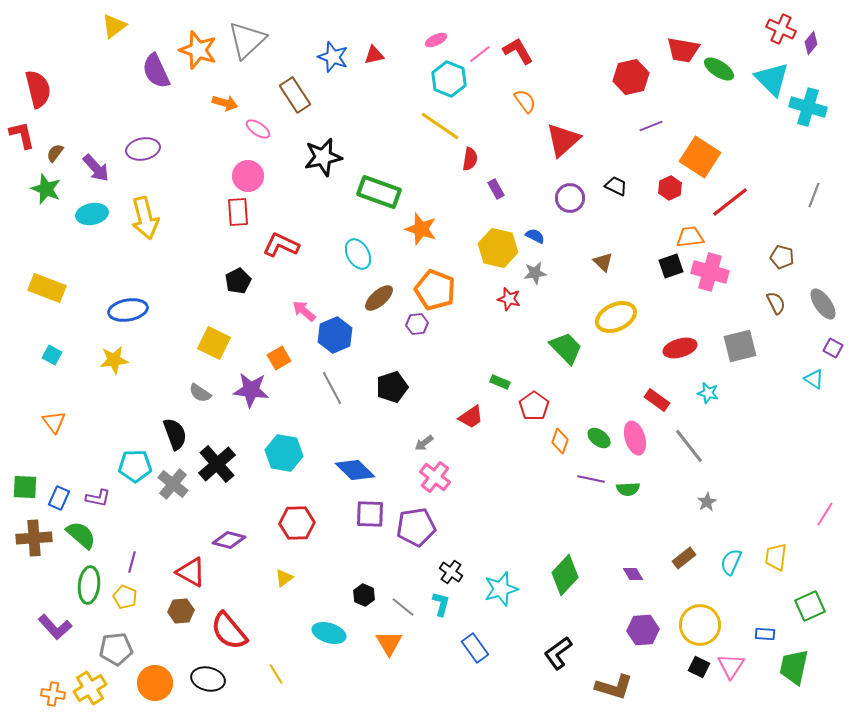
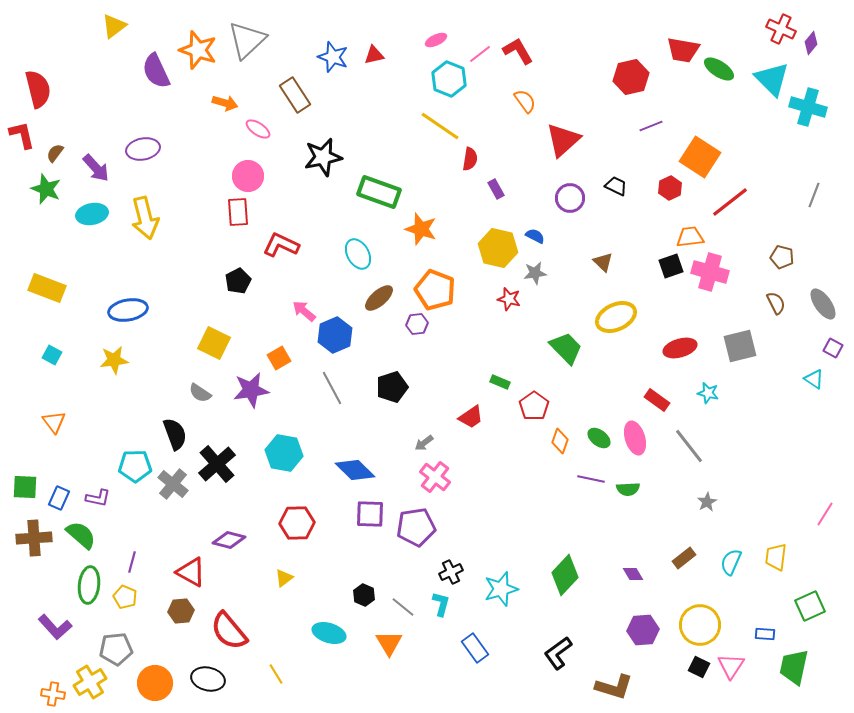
purple star at (251, 390): rotated 15 degrees counterclockwise
black cross at (451, 572): rotated 30 degrees clockwise
yellow cross at (90, 688): moved 6 px up
